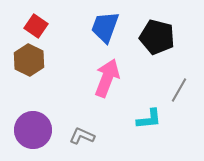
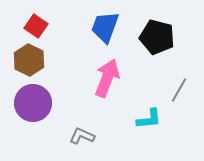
purple circle: moved 27 px up
